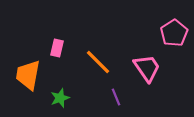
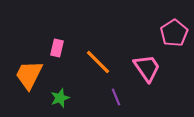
orange trapezoid: moved 1 px right; rotated 16 degrees clockwise
